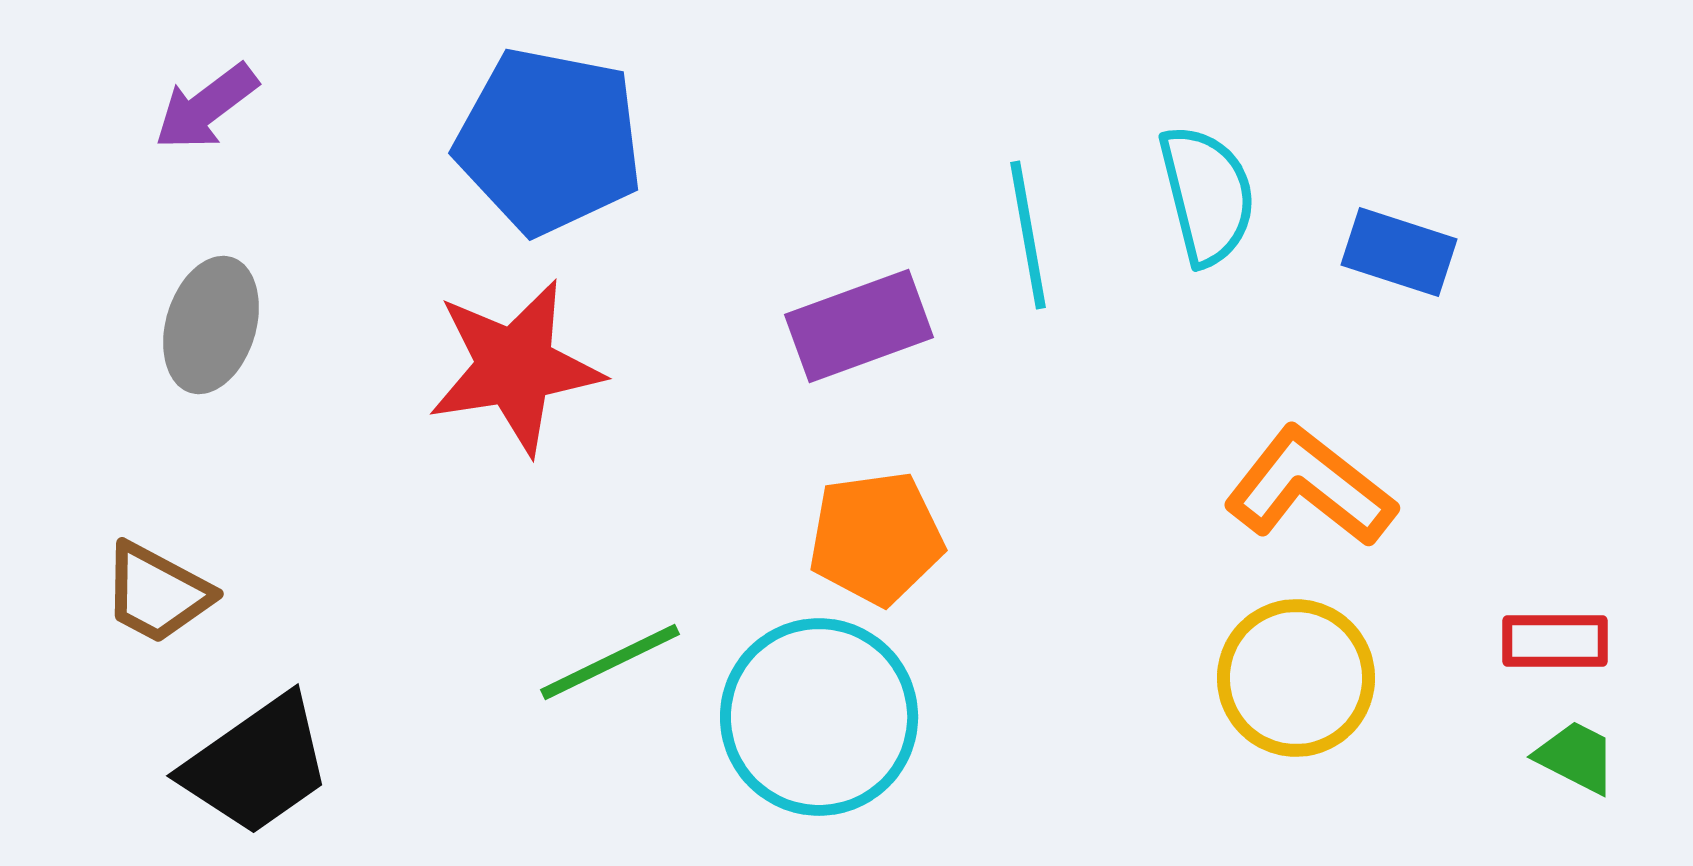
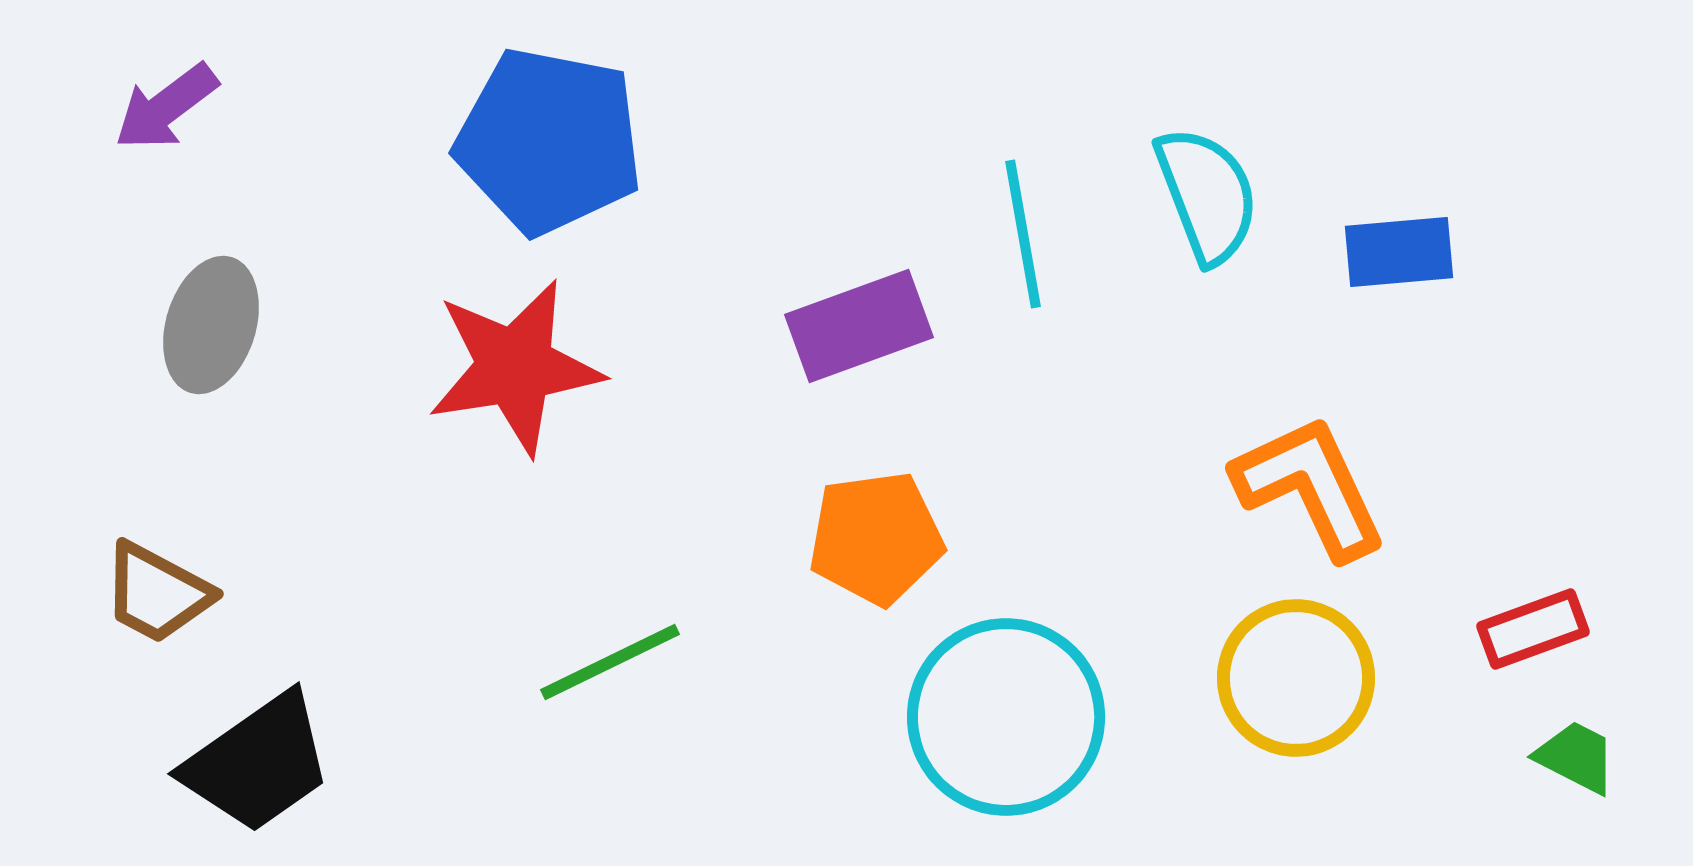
purple arrow: moved 40 px left
cyan semicircle: rotated 7 degrees counterclockwise
cyan line: moved 5 px left, 1 px up
blue rectangle: rotated 23 degrees counterclockwise
orange L-shape: rotated 27 degrees clockwise
red rectangle: moved 22 px left, 12 px up; rotated 20 degrees counterclockwise
cyan circle: moved 187 px right
black trapezoid: moved 1 px right, 2 px up
